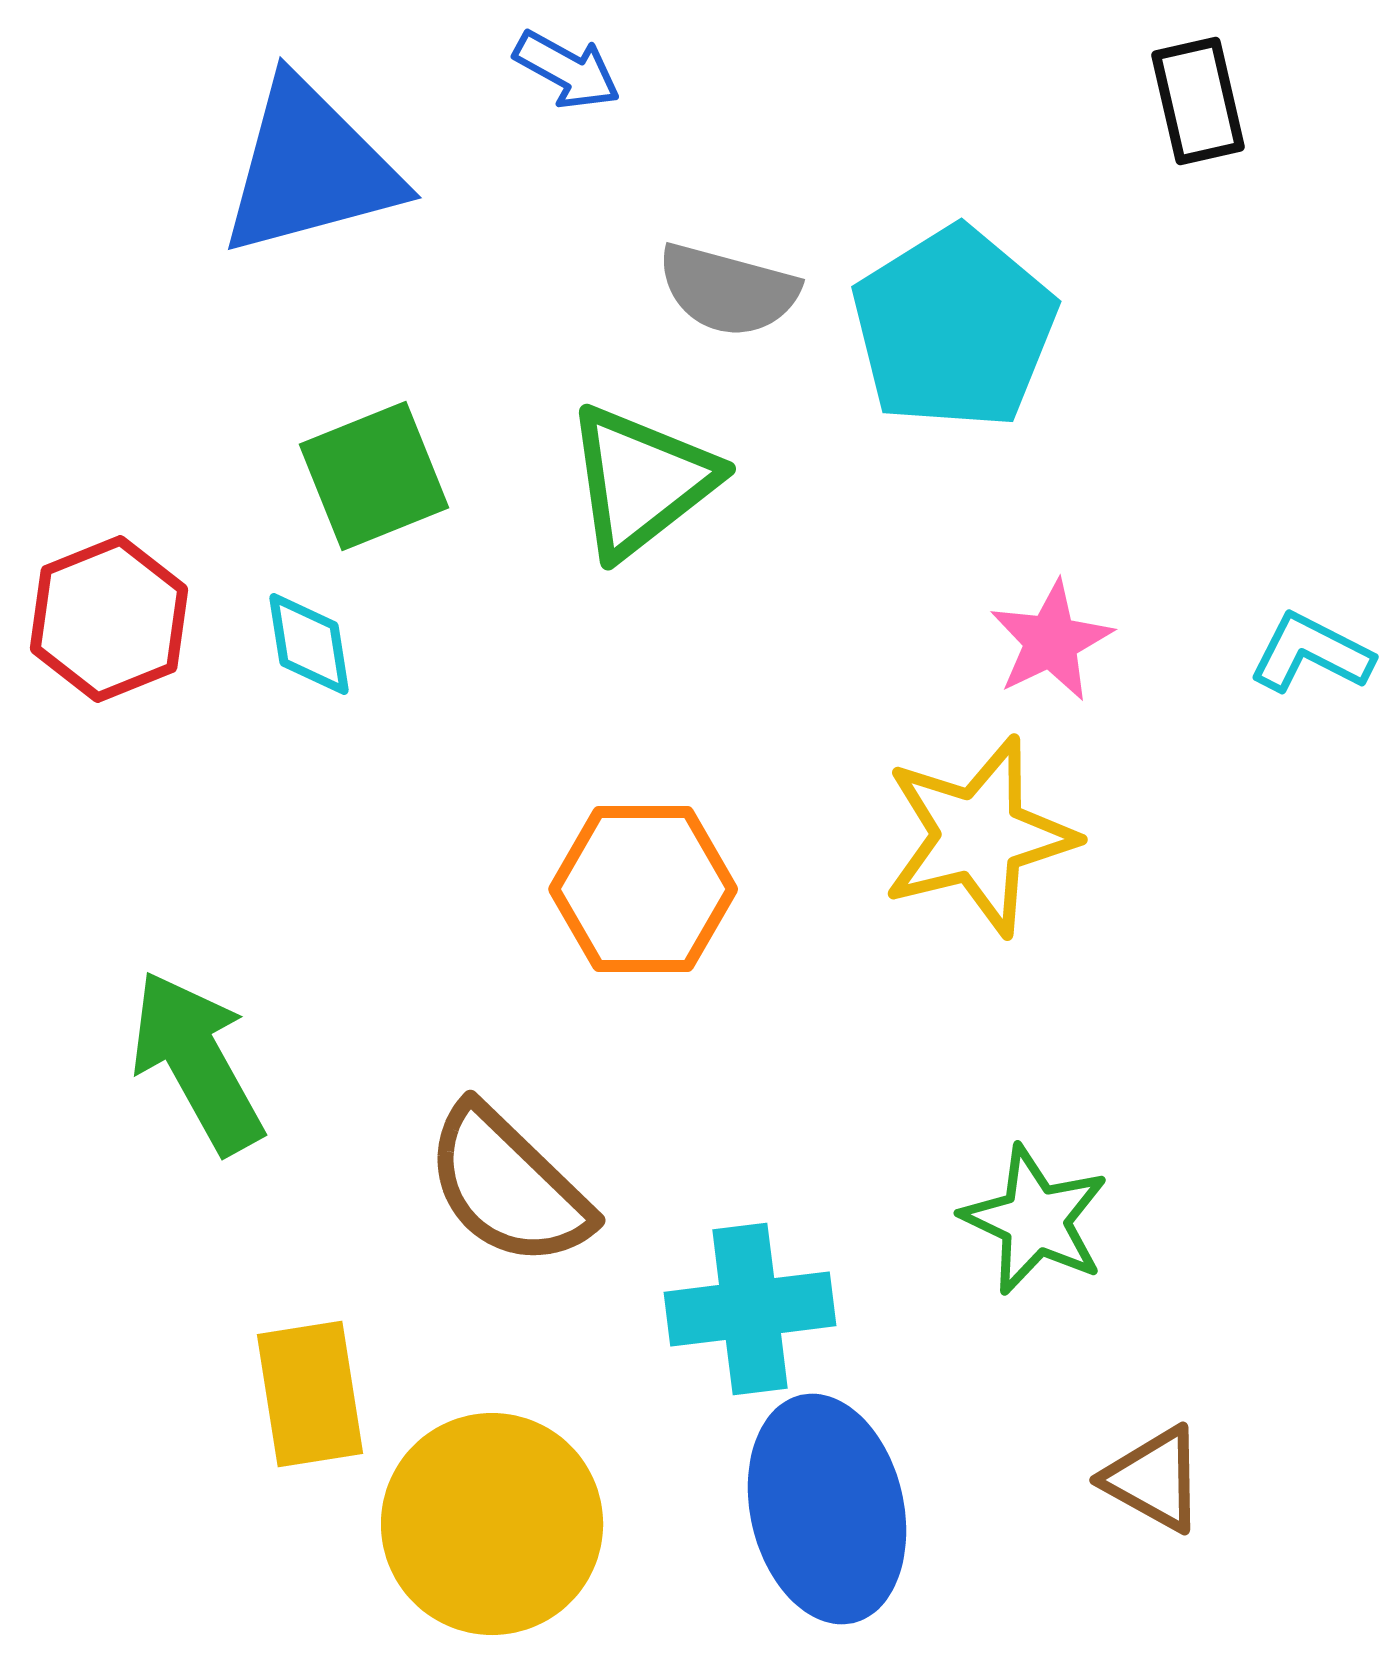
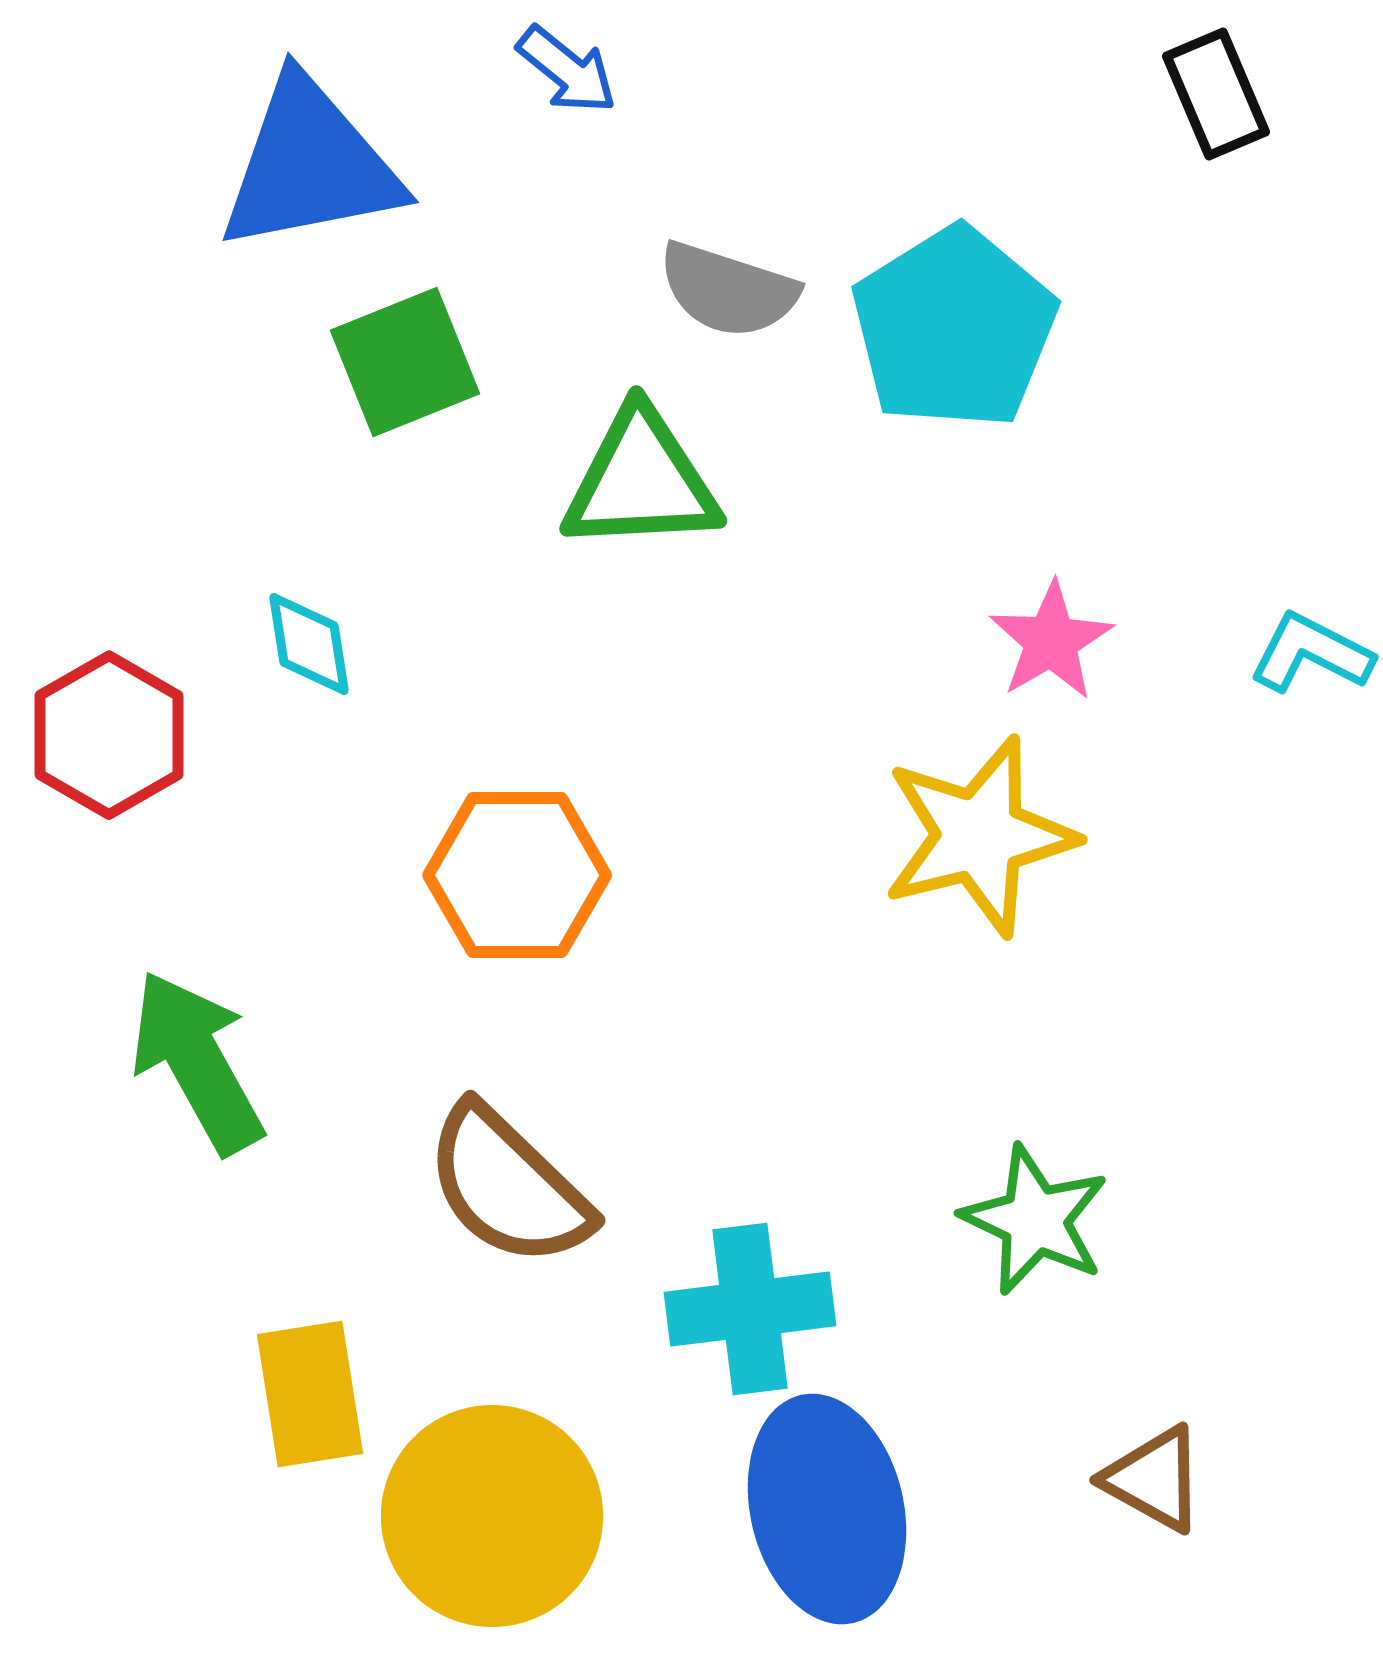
blue arrow: rotated 10 degrees clockwise
black rectangle: moved 18 px right, 7 px up; rotated 10 degrees counterclockwise
blue triangle: moved 3 px up; rotated 4 degrees clockwise
gray semicircle: rotated 3 degrees clockwise
green square: moved 31 px right, 114 px up
green triangle: rotated 35 degrees clockwise
red hexagon: moved 116 px down; rotated 8 degrees counterclockwise
pink star: rotated 4 degrees counterclockwise
orange hexagon: moved 126 px left, 14 px up
yellow circle: moved 8 px up
